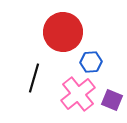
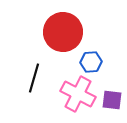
pink cross: rotated 24 degrees counterclockwise
purple square: rotated 15 degrees counterclockwise
